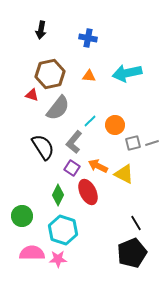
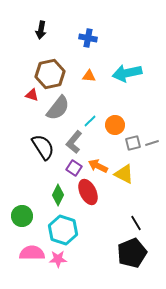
purple square: moved 2 px right
